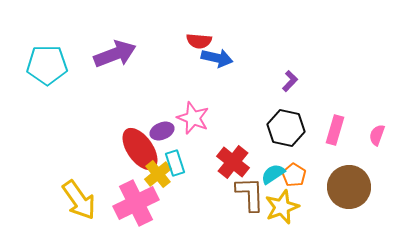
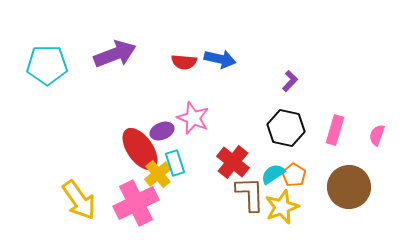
red semicircle: moved 15 px left, 21 px down
blue arrow: moved 3 px right, 1 px down
